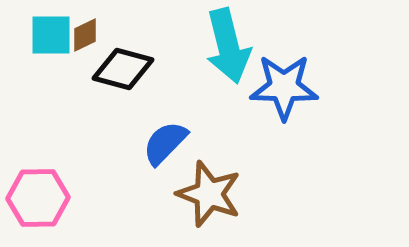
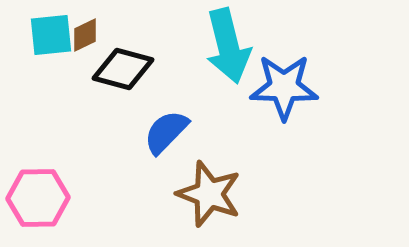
cyan square: rotated 6 degrees counterclockwise
blue semicircle: moved 1 px right, 11 px up
